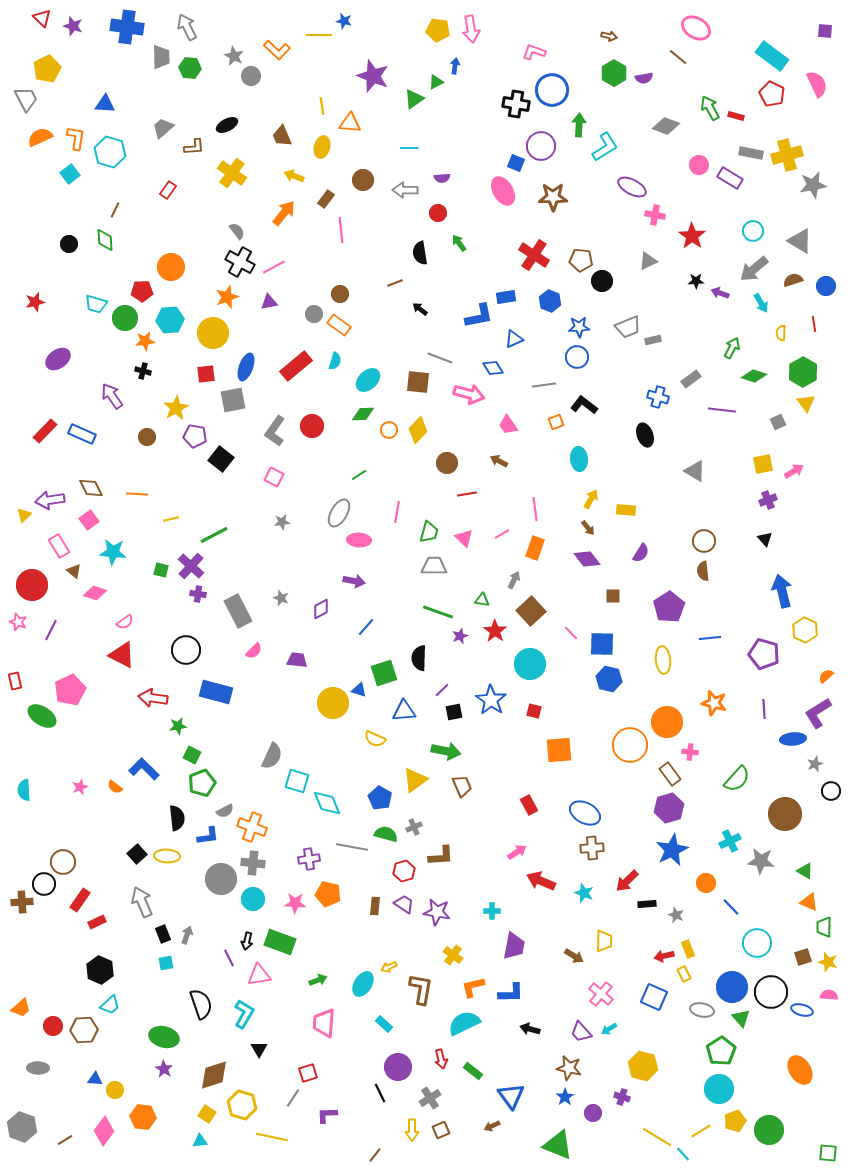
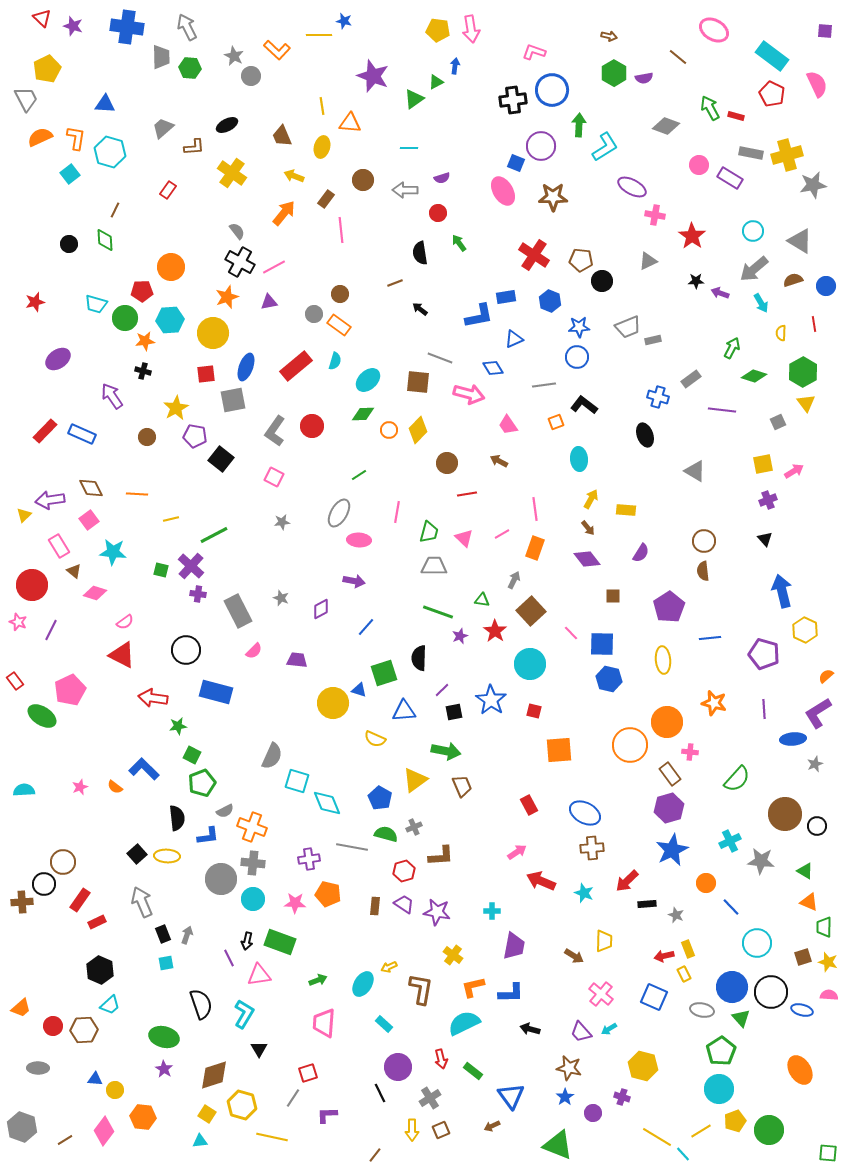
pink ellipse at (696, 28): moved 18 px right, 2 px down
black cross at (516, 104): moved 3 px left, 4 px up; rotated 16 degrees counterclockwise
purple semicircle at (442, 178): rotated 14 degrees counterclockwise
red rectangle at (15, 681): rotated 24 degrees counterclockwise
cyan semicircle at (24, 790): rotated 90 degrees clockwise
black circle at (831, 791): moved 14 px left, 35 px down
